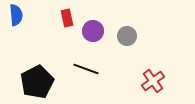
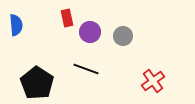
blue semicircle: moved 10 px down
purple circle: moved 3 px left, 1 px down
gray circle: moved 4 px left
black pentagon: moved 1 px down; rotated 12 degrees counterclockwise
